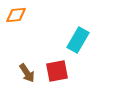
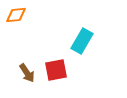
cyan rectangle: moved 4 px right, 1 px down
red square: moved 1 px left, 1 px up
